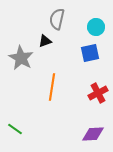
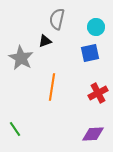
green line: rotated 21 degrees clockwise
